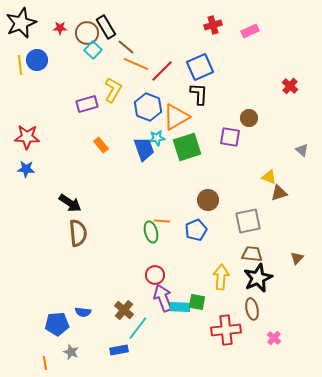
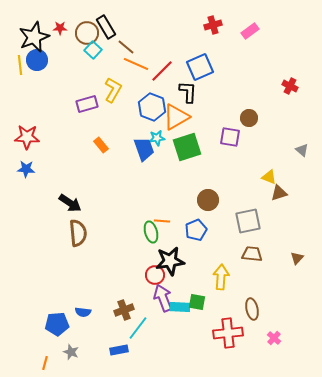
black star at (21, 23): moved 13 px right, 14 px down
pink rectangle at (250, 31): rotated 12 degrees counterclockwise
red cross at (290, 86): rotated 14 degrees counterclockwise
black L-shape at (199, 94): moved 11 px left, 2 px up
blue hexagon at (148, 107): moved 4 px right
black star at (258, 278): moved 88 px left, 17 px up; rotated 16 degrees clockwise
brown cross at (124, 310): rotated 30 degrees clockwise
red cross at (226, 330): moved 2 px right, 3 px down
orange line at (45, 363): rotated 24 degrees clockwise
